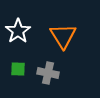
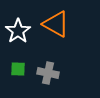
orange triangle: moved 7 px left, 12 px up; rotated 28 degrees counterclockwise
